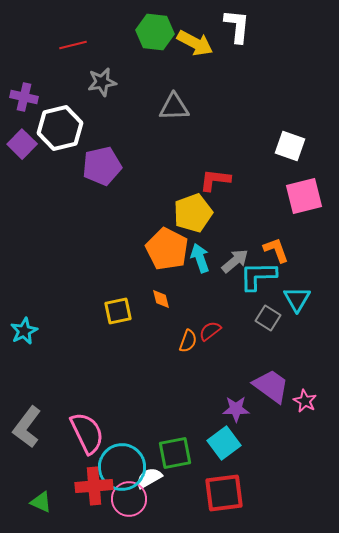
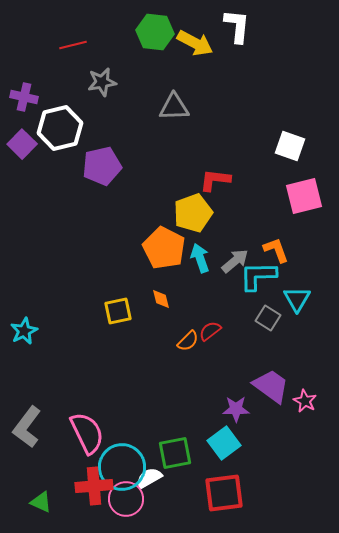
orange pentagon: moved 3 px left, 1 px up
orange semicircle: rotated 25 degrees clockwise
pink circle: moved 3 px left
